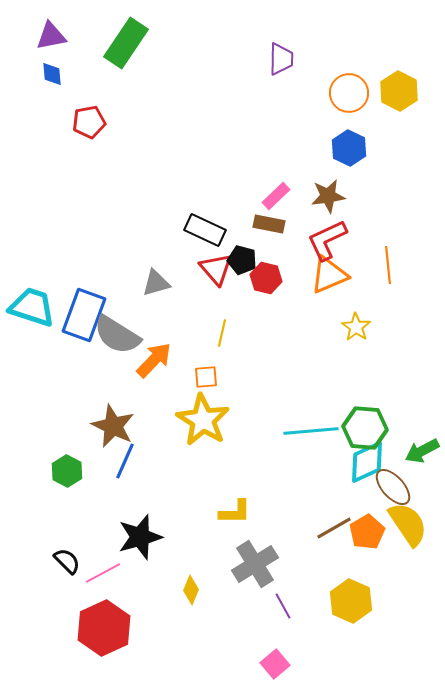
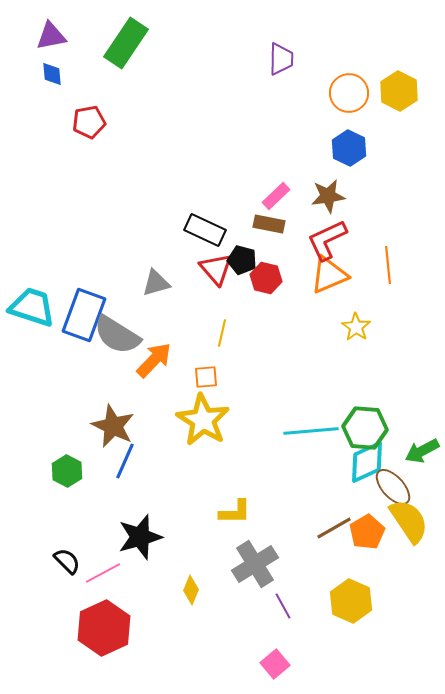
yellow semicircle at (408, 524): moved 1 px right, 3 px up
